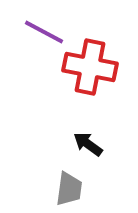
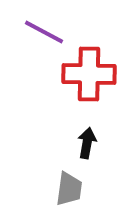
red cross: moved 1 px left, 7 px down; rotated 10 degrees counterclockwise
black arrow: moved 1 px left, 1 px up; rotated 64 degrees clockwise
